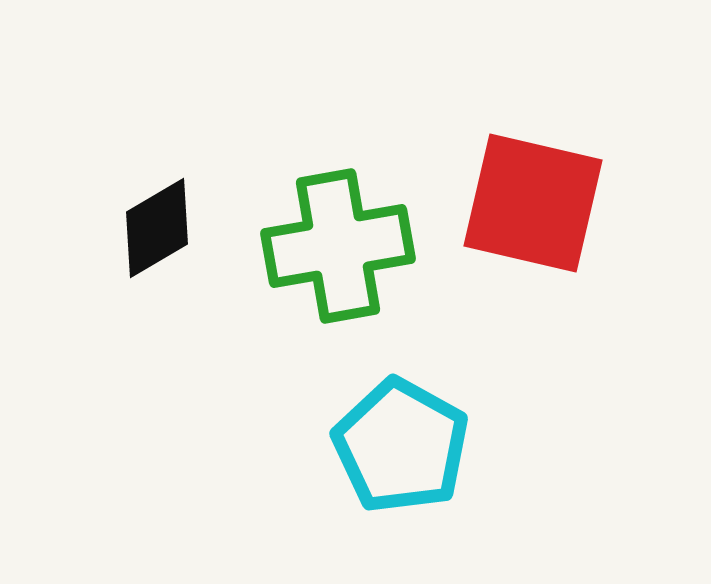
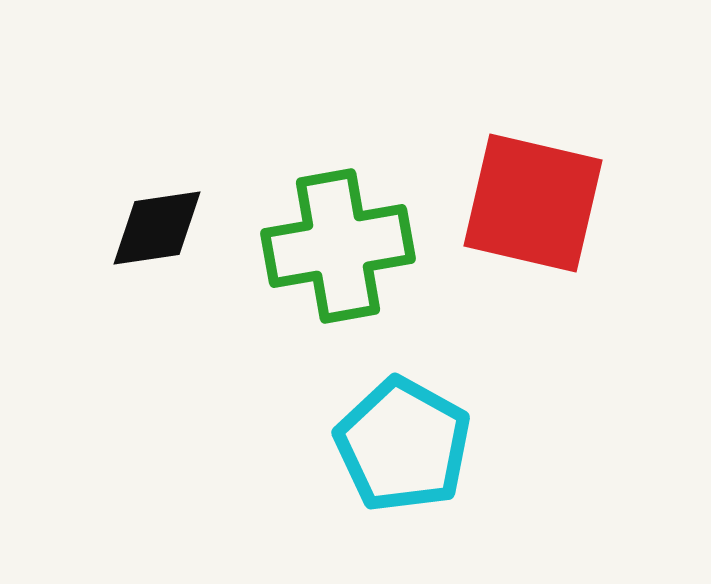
black diamond: rotated 22 degrees clockwise
cyan pentagon: moved 2 px right, 1 px up
